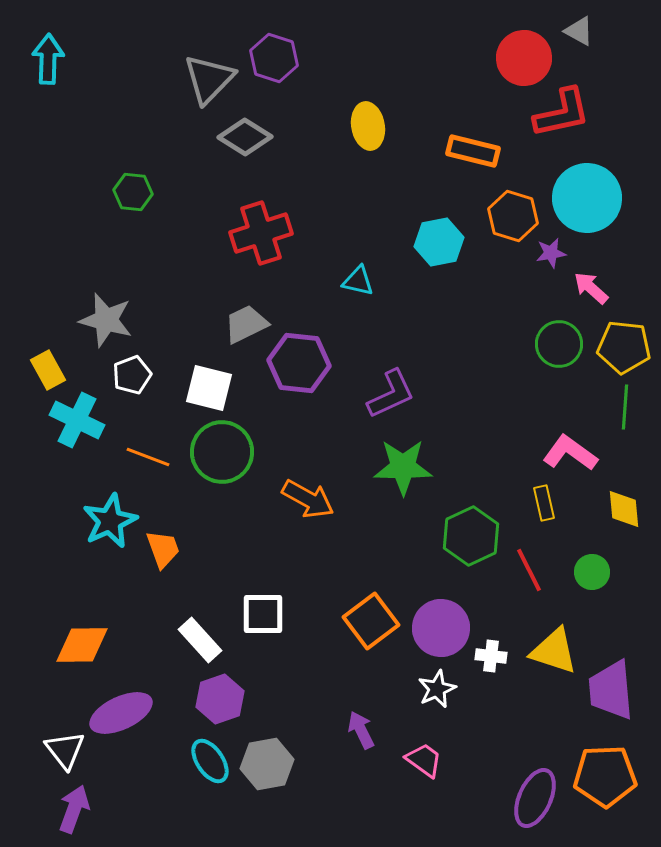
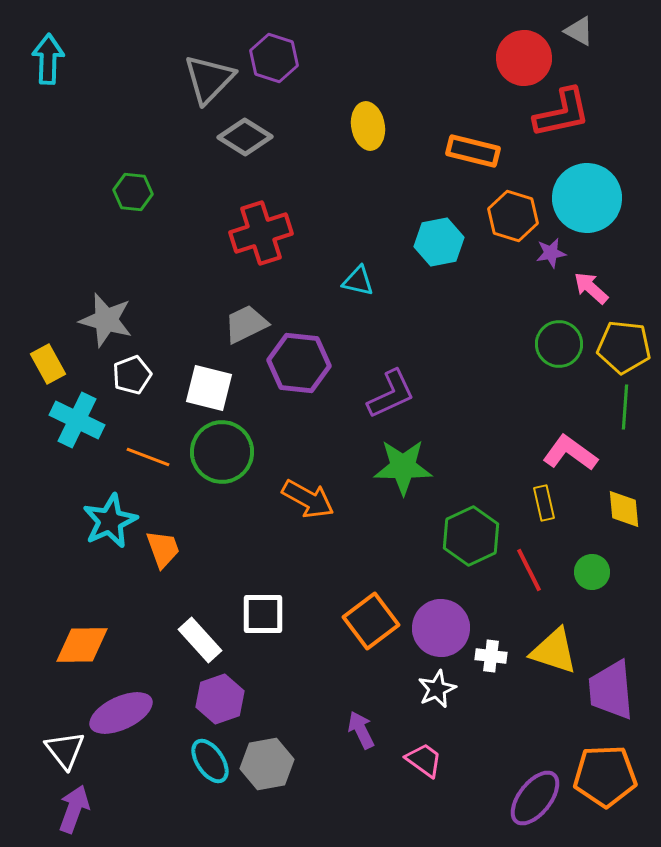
yellow rectangle at (48, 370): moved 6 px up
purple ellipse at (535, 798): rotated 14 degrees clockwise
